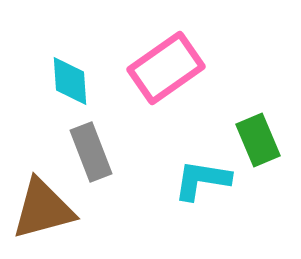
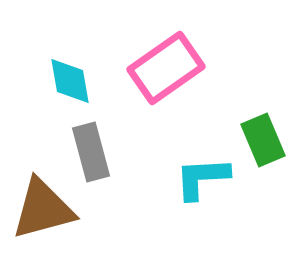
cyan diamond: rotated 6 degrees counterclockwise
green rectangle: moved 5 px right
gray rectangle: rotated 6 degrees clockwise
cyan L-shape: moved 2 px up; rotated 12 degrees counterclockwise
